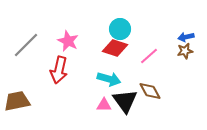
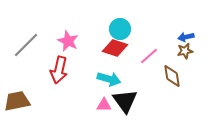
brown diamond: moved 22 px right, 15 px up; rotated 20 degrees clockwise
